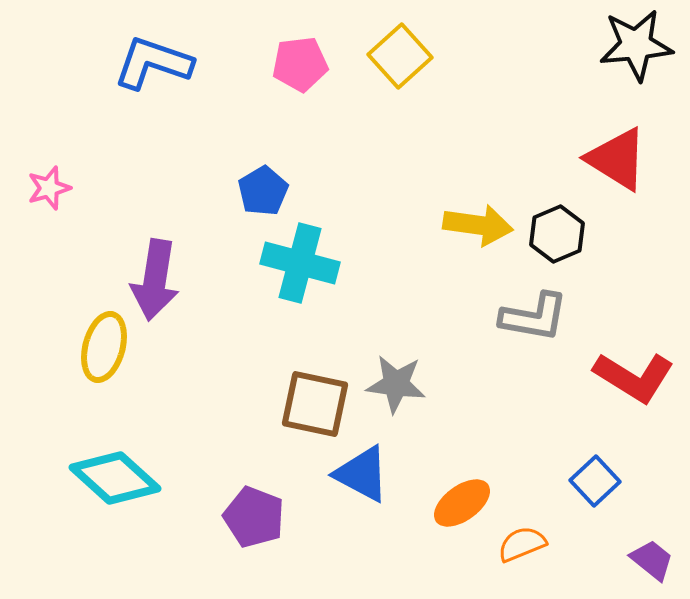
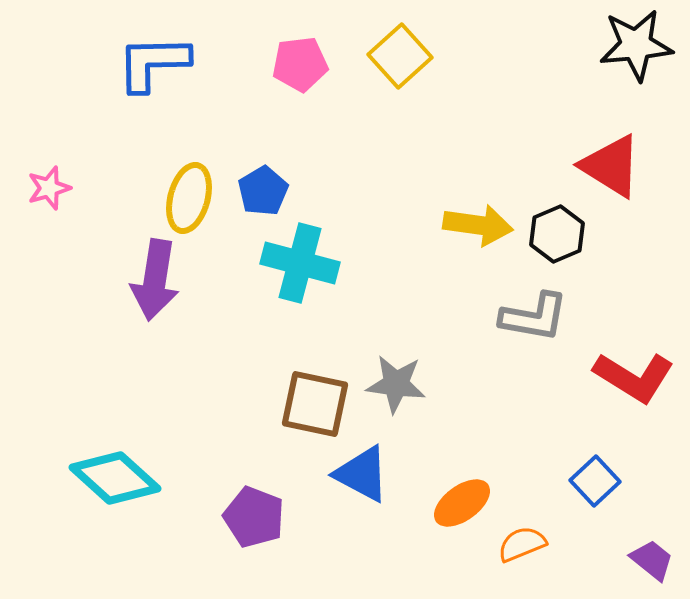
blue L-shape: rotated 20 degrees counterclockwise
red triangle: moved 6 px left, 7 px down
yellow ellipse: moved 85 px right, 149 px up
